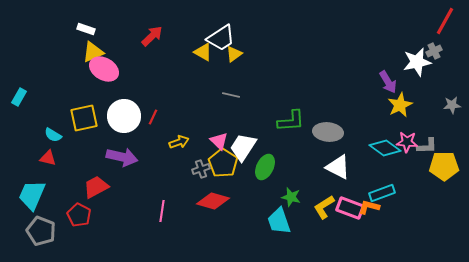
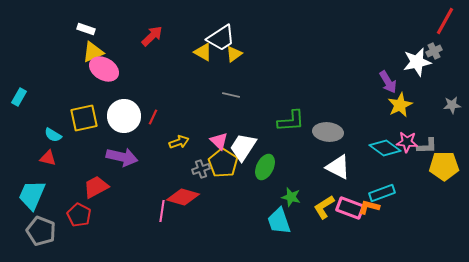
red diamond at (213, 201): moved 30 px left, 4 px up
